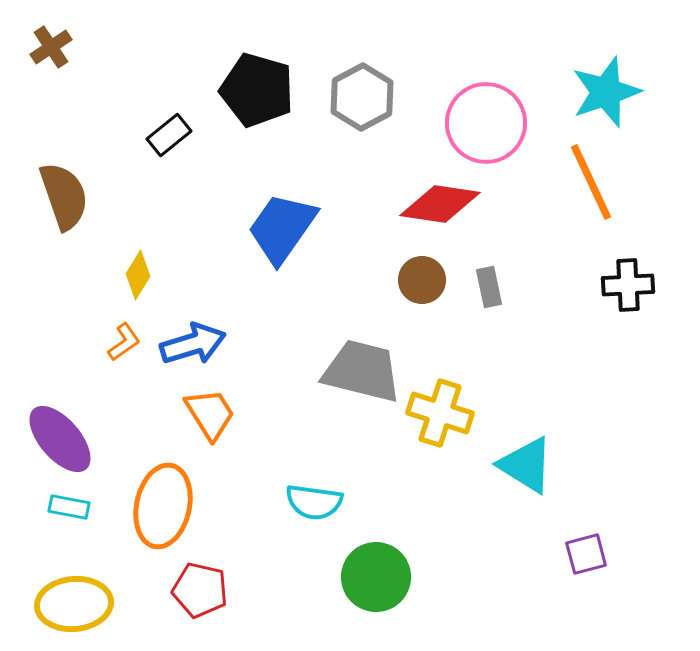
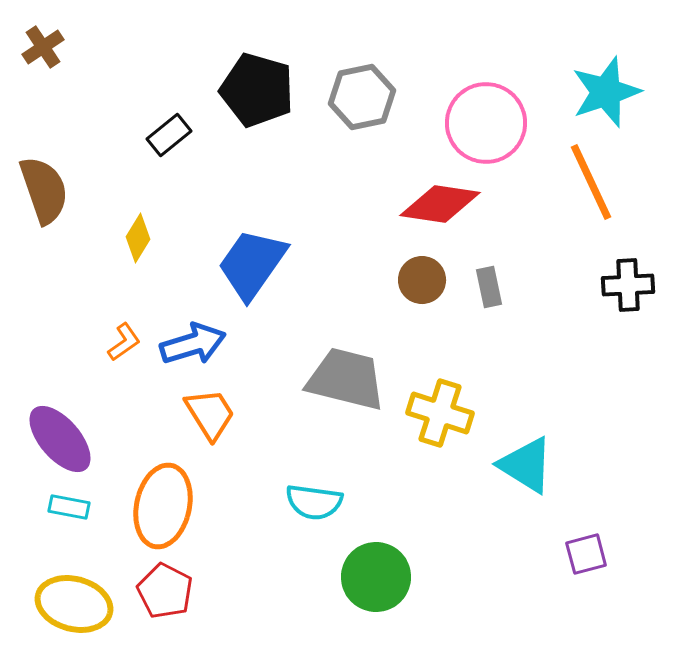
brown cross: moved 8 px left
gray hexagon: rotated 16 degrees clockwise
brown semicircle: moved 20 px left, 6 px up
blue trapezoid: moved 30 px left, 36 px down
yellow diamond: moved 37 px up
gray trapezoid: moved 16 px left, 8 px down
red pentagon: moved 35 px left, 1 px down; rotated 14 degrees clockwise
yellow ellipse: rotated 20 degrees clockwise
